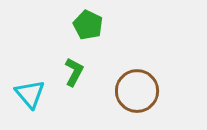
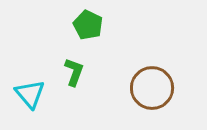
green L-shape: rotated 8 degrees counterclockwise
brown circle: moved 15 px right, 3 px up
